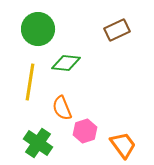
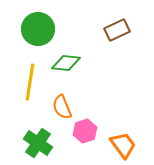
orange semicircle: moved 1 px up
